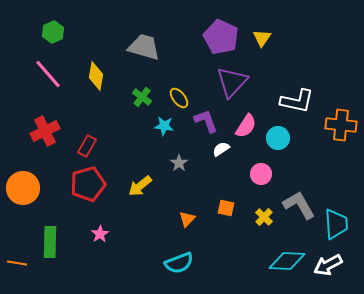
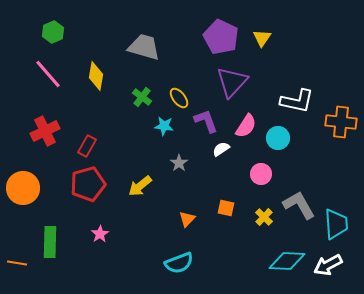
orange cross: moved 3 px up
